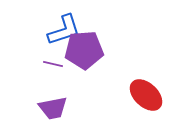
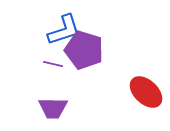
purple pentagon: rotated 21 degrees clockwise
red ellipse: moved 3 px up
purple trapezoid: rotated 12 degrees clockwise
